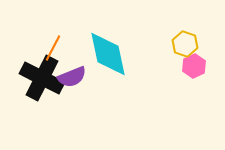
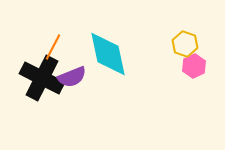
orange line: moved 1 px up
